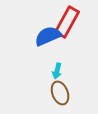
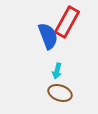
blue semicircle: rotated 92 degrees clockwise
brown ellipse: rotated 50 degrees counterclockwise
